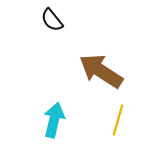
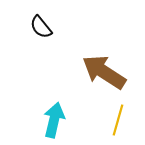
black semicircle: moved 11 px left, 7 px down
brown arrow: moved 3 px right, 1 px down
